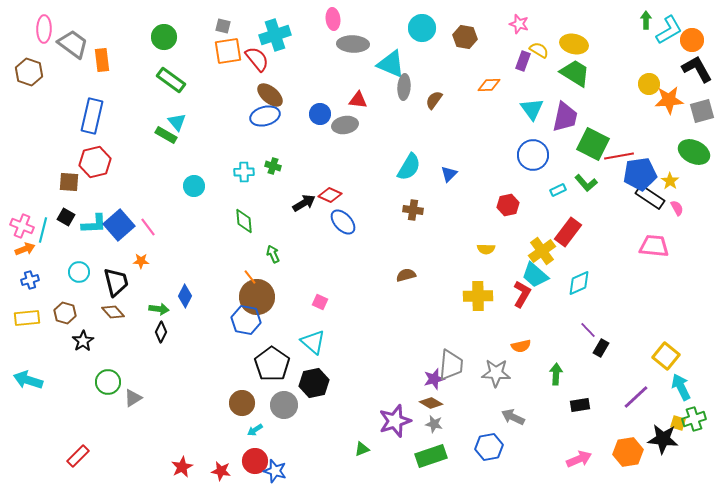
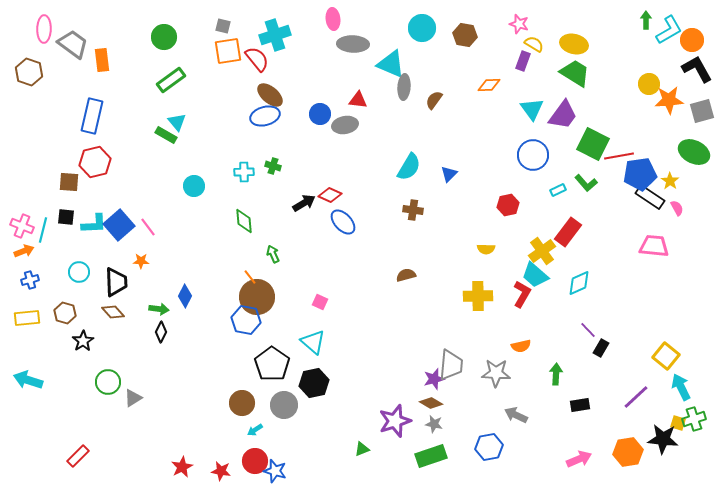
brown hexagon at (465, 37): moved 2 px up
yellow semicircle at (539, 50): moved 5 px left, 6 px up
green rectangle at (171, 80): rotated 72 degrees counterclockwise
purple trapezoid at (565, 117): moved 2 px left, 2 px up; rotated 24 degrees clockwise
black square at (66, 217): rotated 24 degrees counterclockwise
orange arrow at (25, 249): moved 1 px left, 2 px down
black trapezoid at (116, 282): rotated 12 degrees clockwise
gray arrow at (513, 417): moved 3 px right, 2 px up
